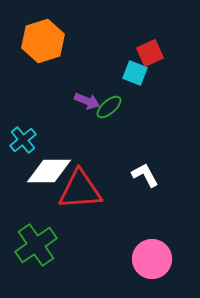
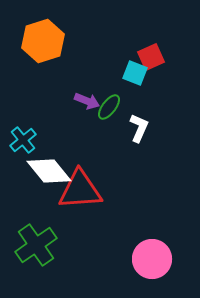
red square: moved 1 px right, 4 px down
green ellipse: rotated 12 degrees counterclockwise
white diamond: rotated 51 degrees clockwise
white L-shape: moved 6 px left, 47 px up; rotated 52 degrees clockwise
